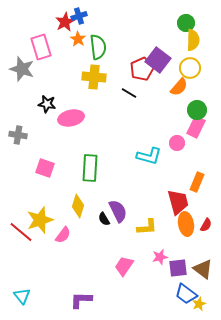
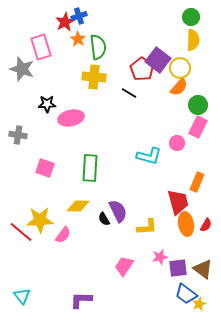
green circle at (186, 23): moved 5 px right, 6 px up
yellow circle at (190, 68): moved 10 px left
red pentagon at (142, 69): rotated 15 degrees counterclockwise
black star at (47, 104): rotated 12 degrees counterclockwise
green circle at (197, 110): moved 1 px right, 5 px up
pink rectangle at (196, 127): moved 2 px right
yellow diamond at (78, 206): rotated 75 degrees clockwise
yellow star at (40, 220): rotated 16 degrees clockwise
